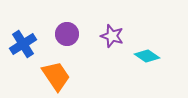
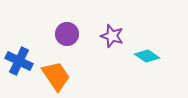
blue cross: moved 4 px left, 17 px down; rotated 32 degrees counterclockwise
